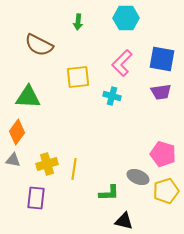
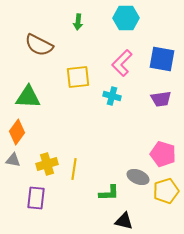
purple trapezoid: moved 7 px down
